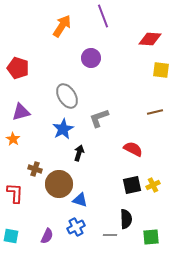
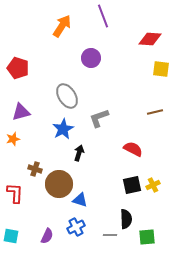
yellow square: moved 1 px up
orange star: rotated 24 degrees clockwise
green square: moved 4 px left
